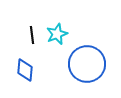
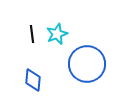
black line: moved 1 px up
blue diamond: moved 8 px right, 10 px down
